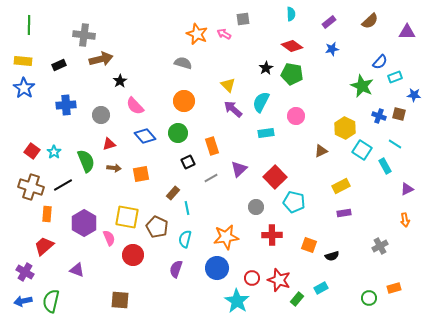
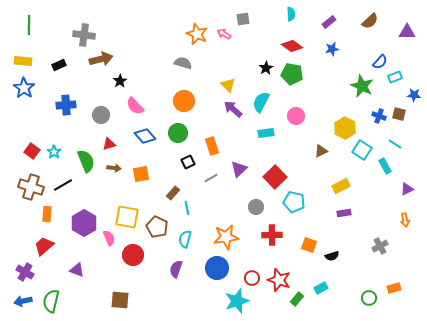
cyan star at (237, 301): rotated 20 degrees clockwise
